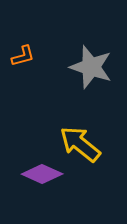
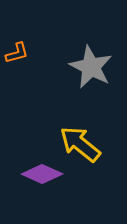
orange L-shape: moved 6 px left, 3 px up
gray star: rotated 9 degrees clockwise
